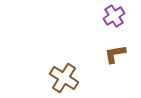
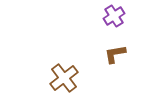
brown cross: rotated 20 degrees clockwise
